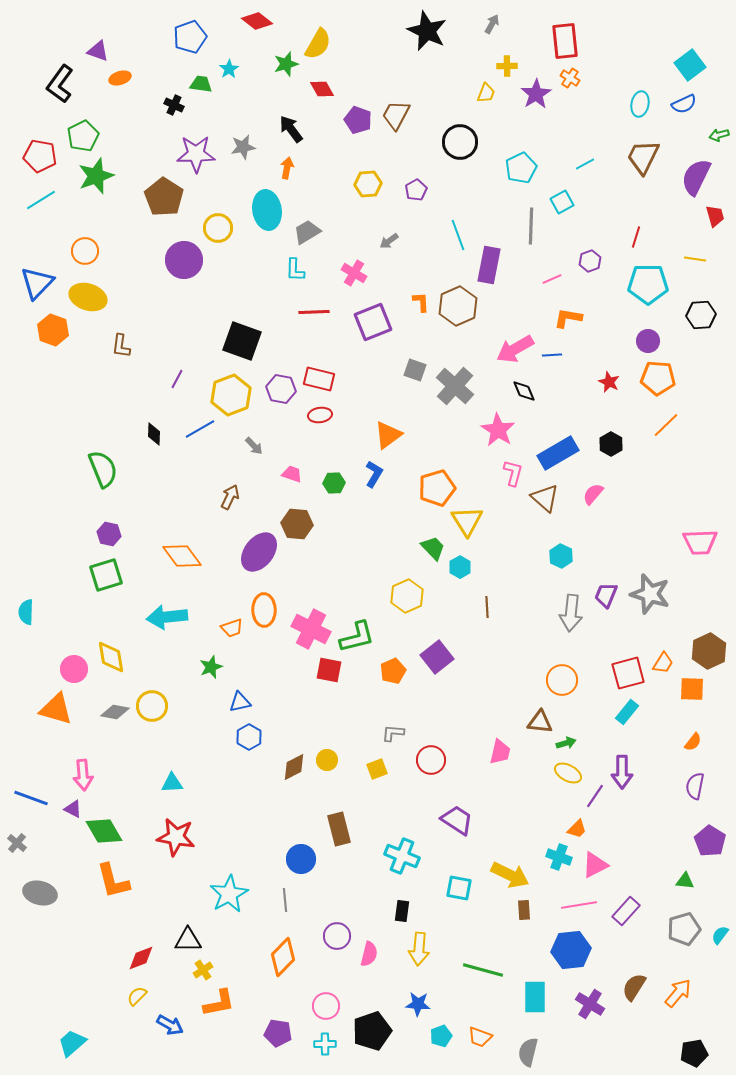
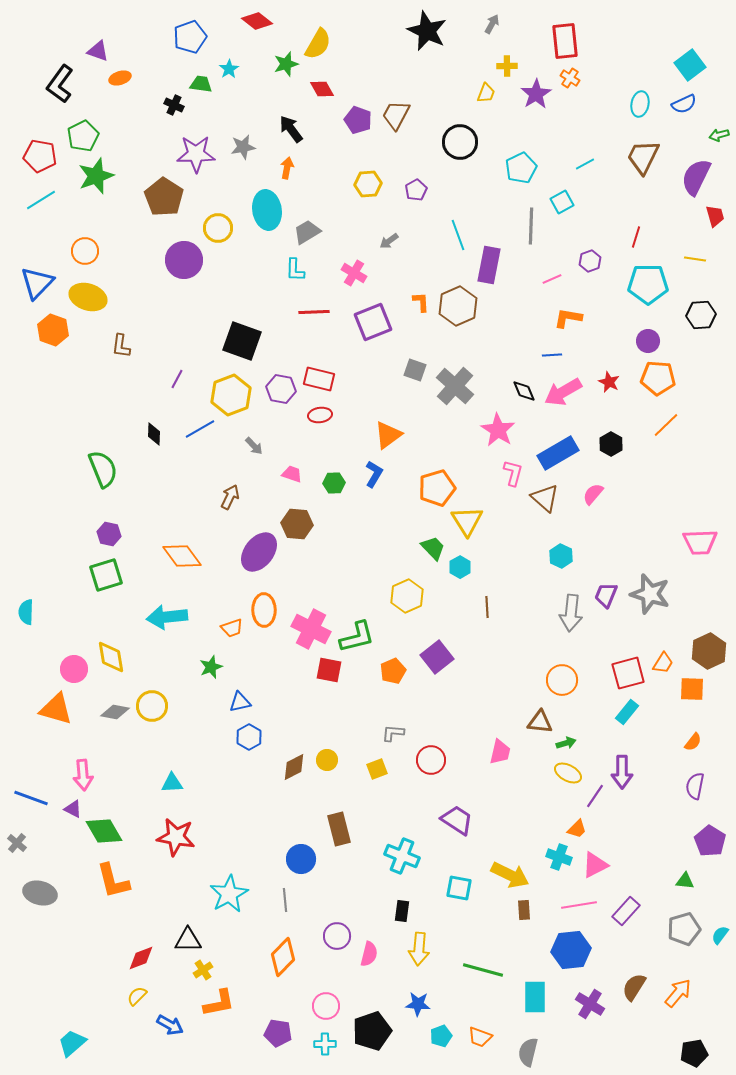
pink arrow at (515, 349): moved 48 px right, 43 px down
